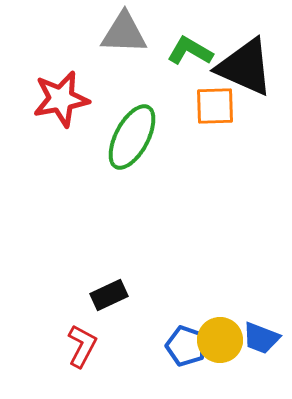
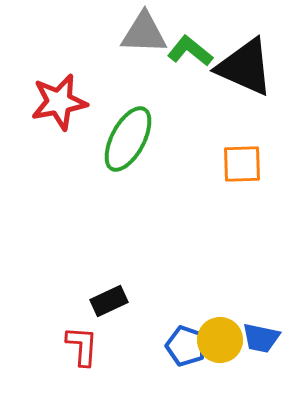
gray triangle: moved 20 px right
green L-shape: rotated 9 degrees clockwise
red star: moved 2 px left, 3 px down
orange square: moved 27 px right, 58 px down
green ellipse: moved 4 px left, 2 px down
black rectangle: moved 6 px down
blue trapezoid: rotated 9 degrees counterclockwise
red L-shape: rotated 24 degrees counterclockwise
